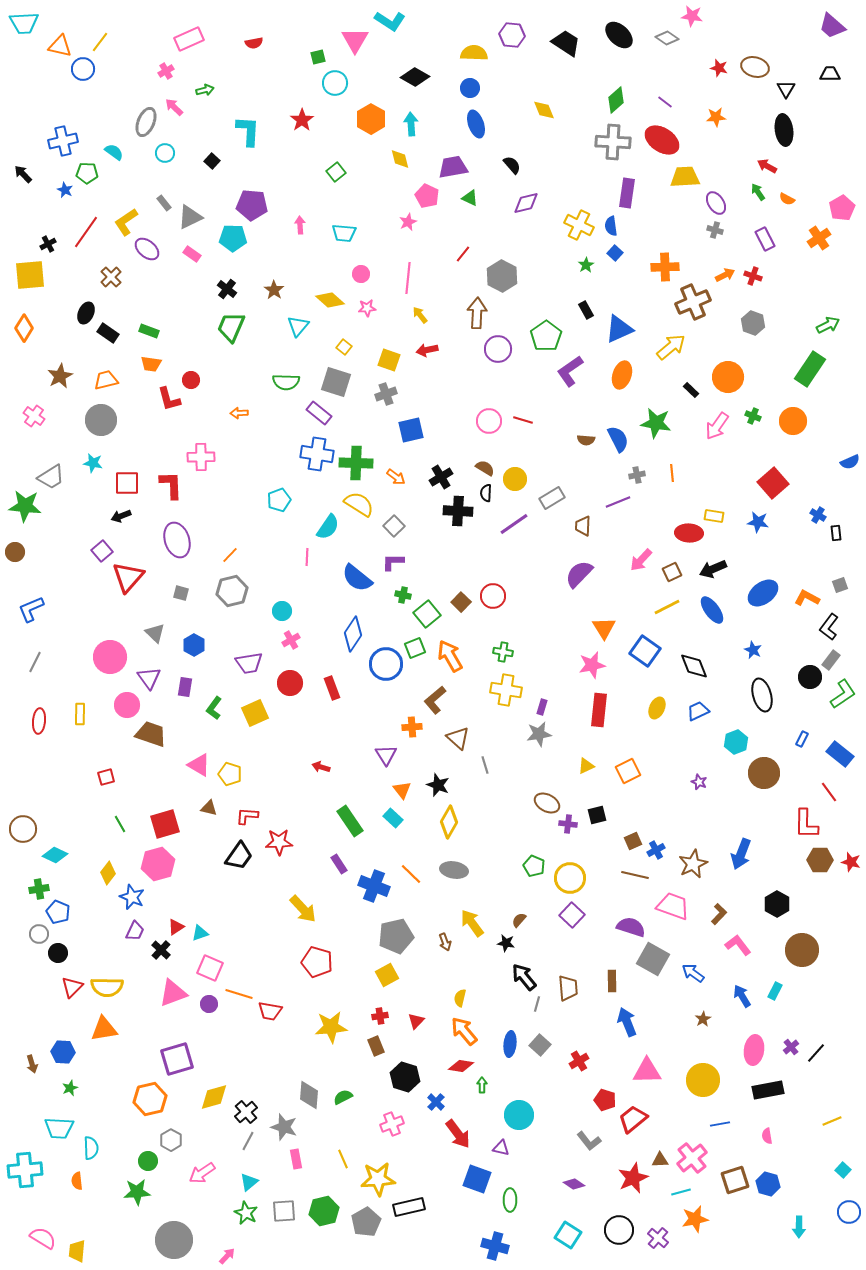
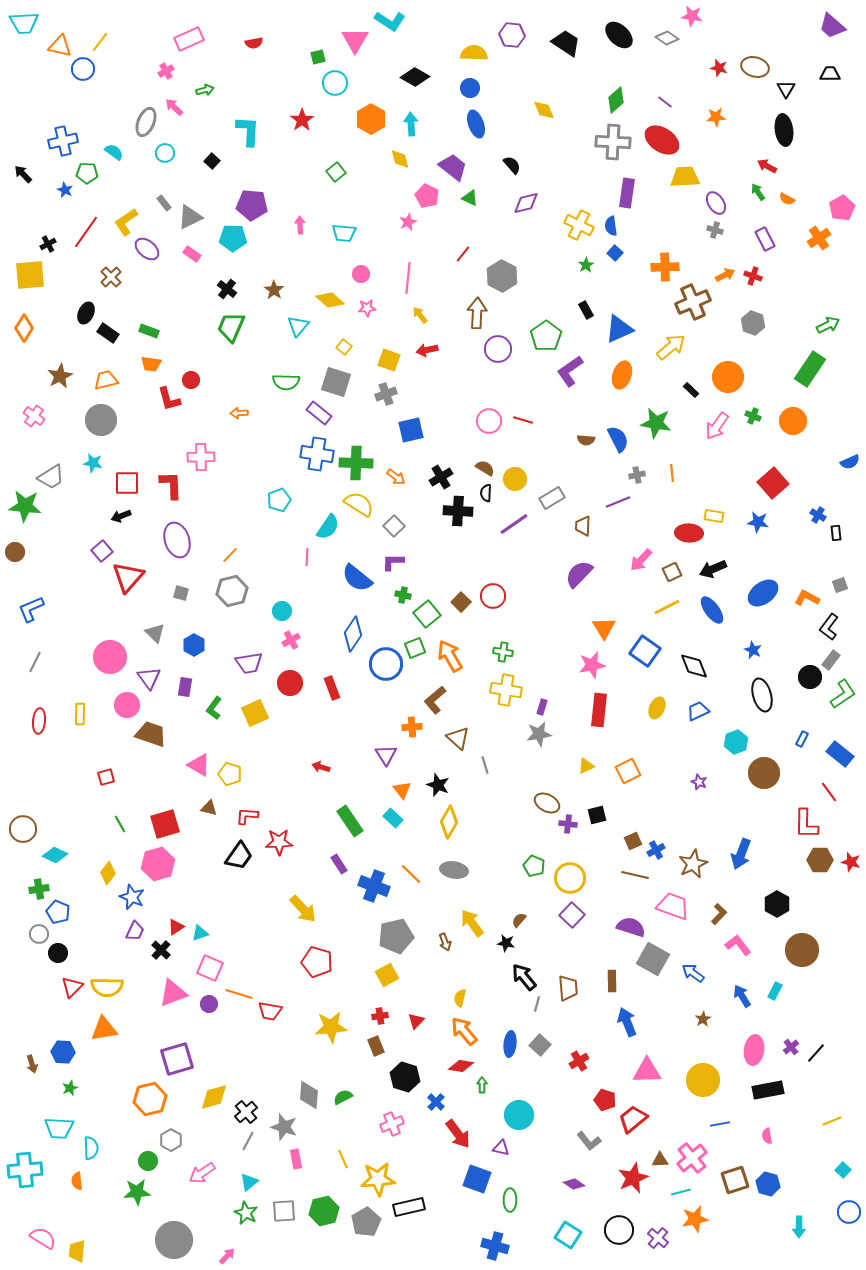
purple trapezoid at (453, 167): rotated 48 degrees clockwise
